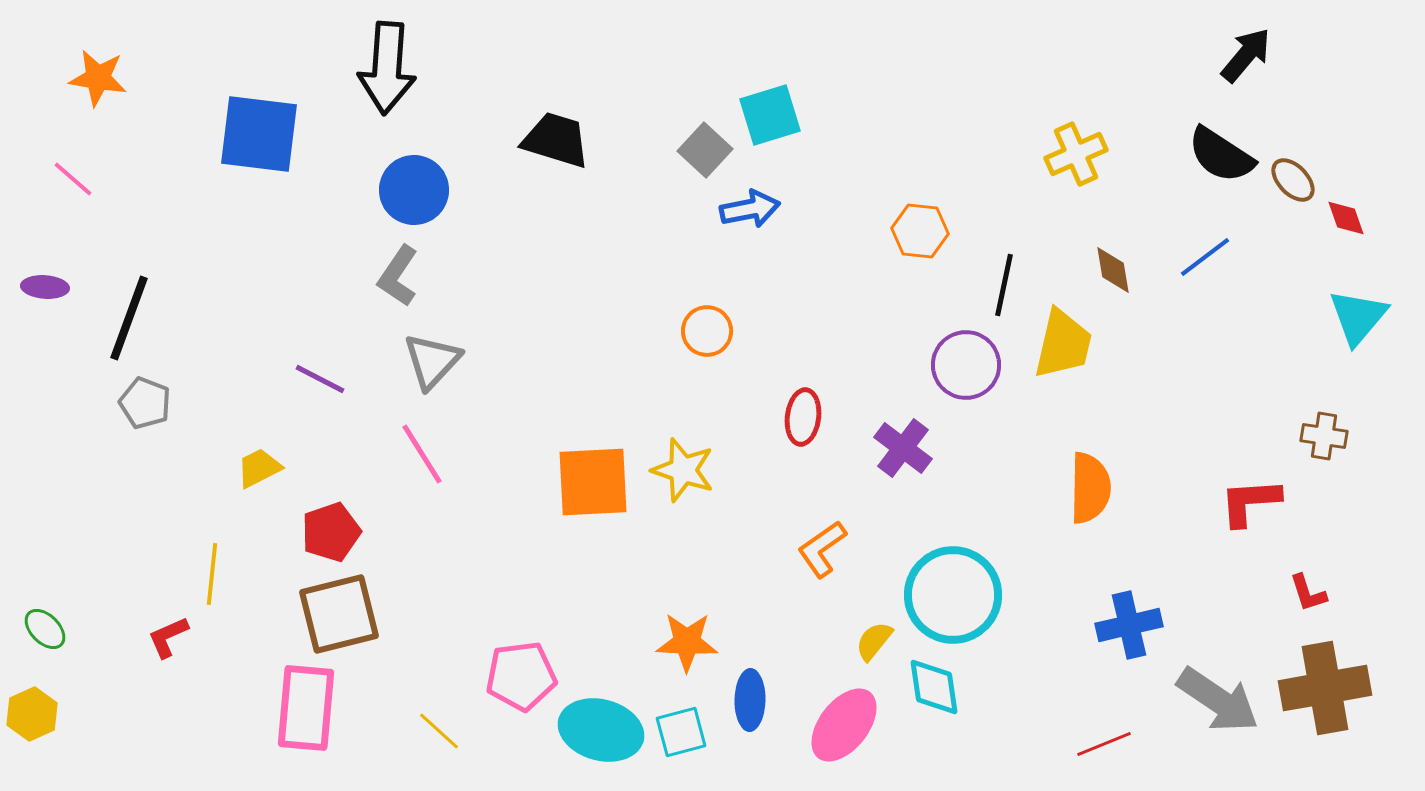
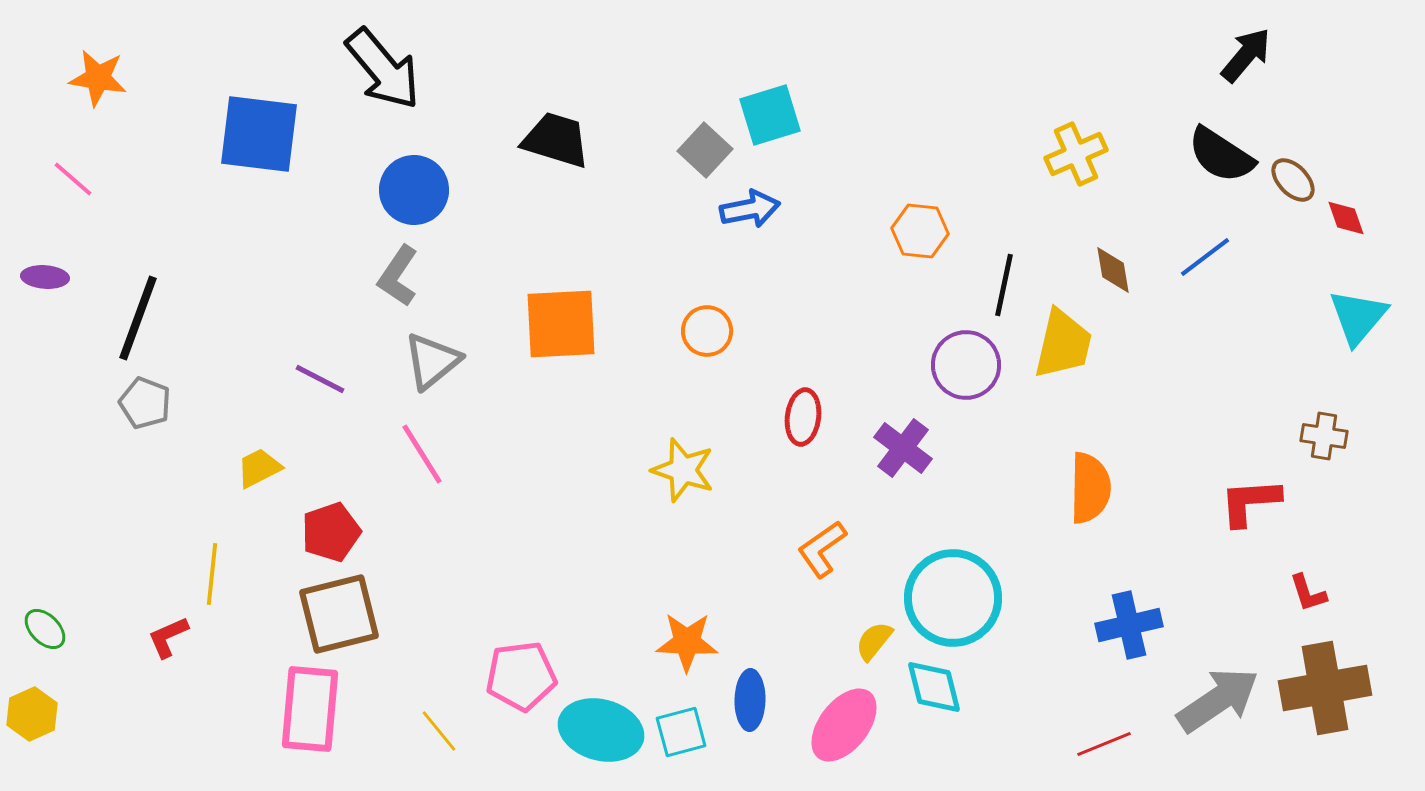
black arrow at (387, 68): moved 4 px left, 1 px down; rotated 44 degrees counterclockwise
purple ellipse at (45, 287): moved 10 px up
black line at (129, 318): moved 9 px right
gray triangle at (432, 361): rotated 8 degrees clockwise
orange square at (593, 482): moved 32 px left, 158 px up
cyan circle at (953, 595): moved 3 px down
cyan diamond at (934, 687): rotated 6 degrees counterclockwise
gray arrow at (1218, 700): rotated 68 degrees counterclockwise
pink rectangle at (306, 708): moved 4 px right, 1 px down
yellow line at (439, 731): rotated 9 degrees clockwise
